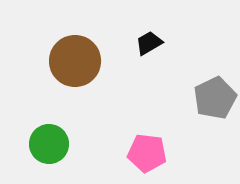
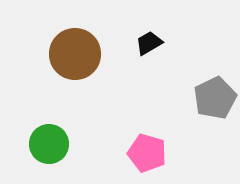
brown circle: moved 7 px up
pink pentagon: rotated 9 degrees clockwise
